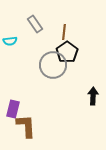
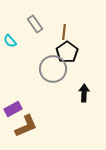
cyan semicircle: rotated 56 degrees clockwise
gray circle: moved 4 px down
black arrow: moved 9 px left, 3 px up
purple rectangle: rotated 48 degrees clockwise
brown L-shape: rotated 70 degrees clockwise
